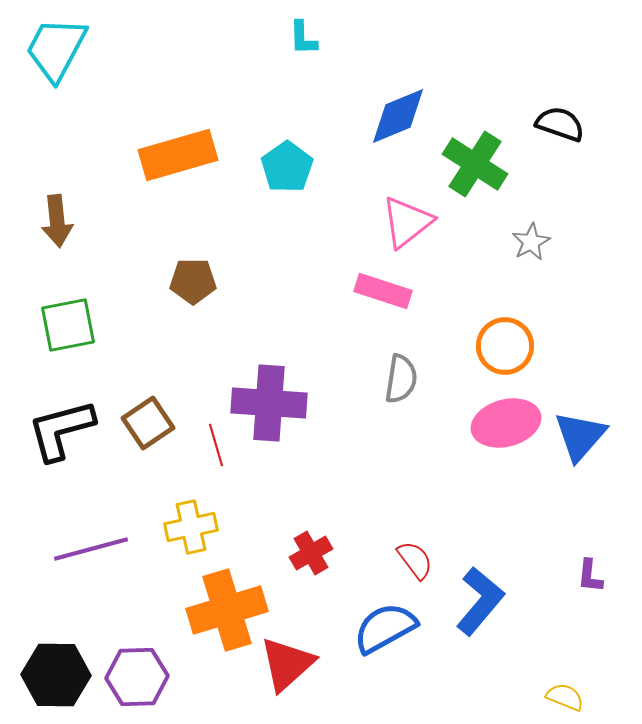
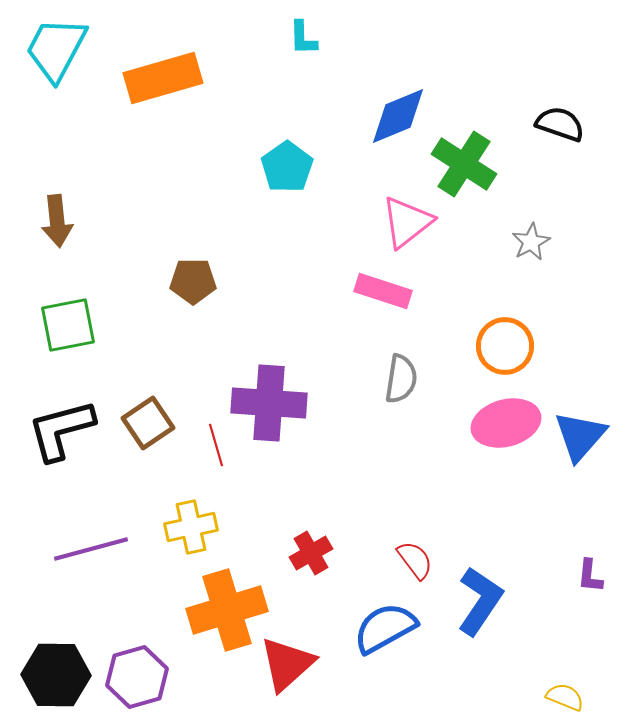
orange rectangle: moved 15 px left, 77 px up
green cross: moved 11 px left
blue L-shape: rotated 6 degrees counterclockwise
purple hexagon: rotated 14 degrees counterclockwise
